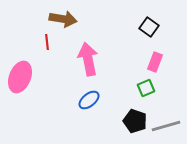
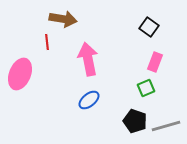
pink ellipse: moved 3 px up
